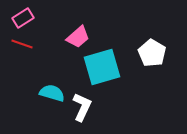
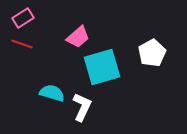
white pentagon: rotated 12 degrees clockwise
